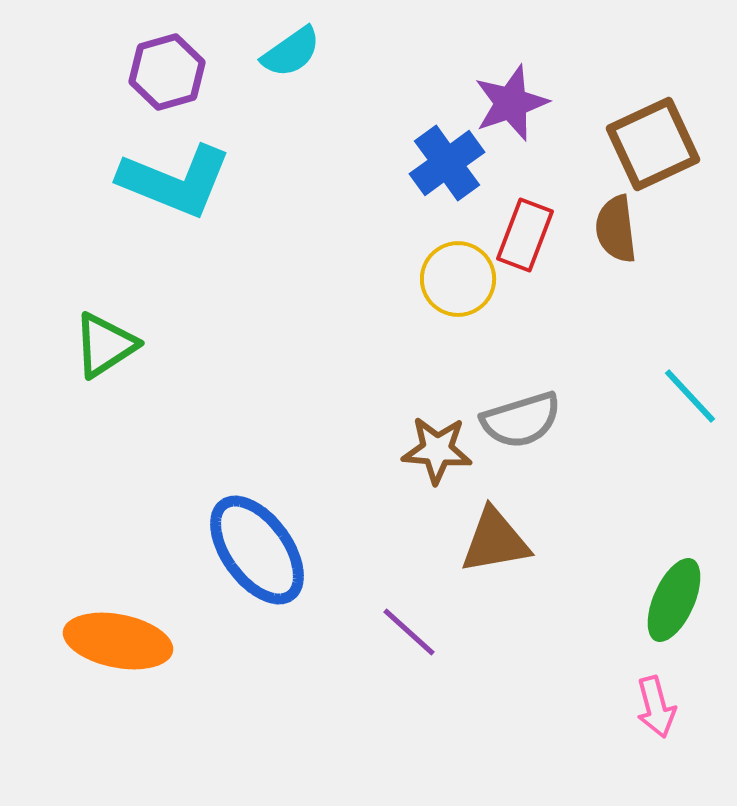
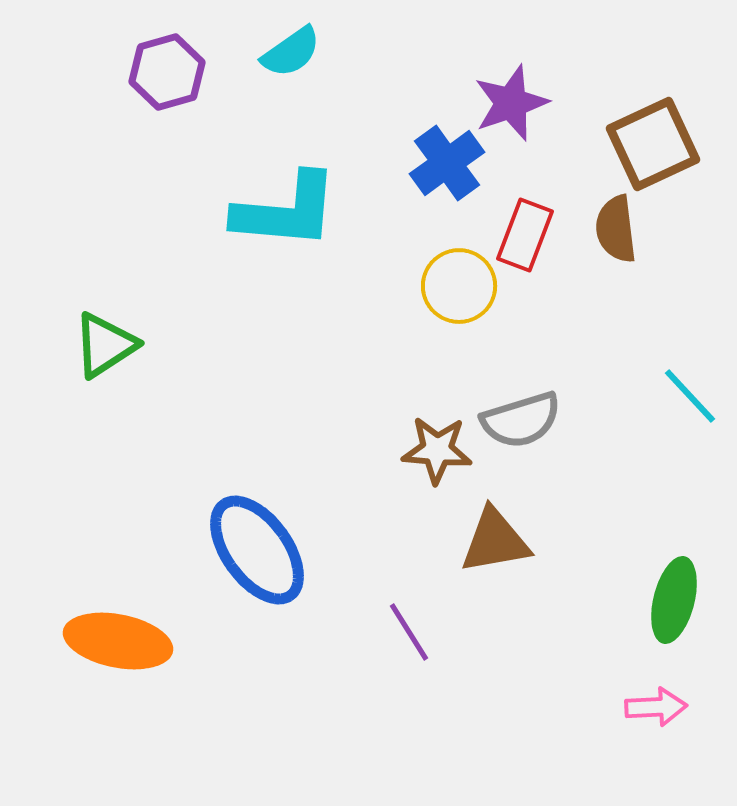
cyan L-shape: moved 111 px right, 30 px down; rotated 17 degrees counterclockwise
yellow circle: moved 1 px right, 7 px down
green ellipse: rotated 10 degrees counterclockwise
purple line: rotated 16 degrees clockwise
pink arrow: rotated 78 degrees counterclockwise
